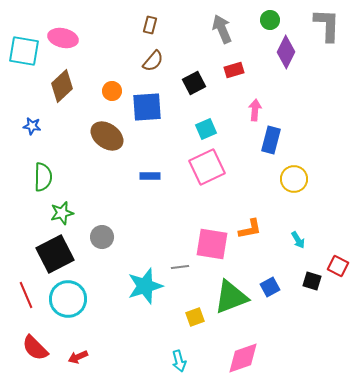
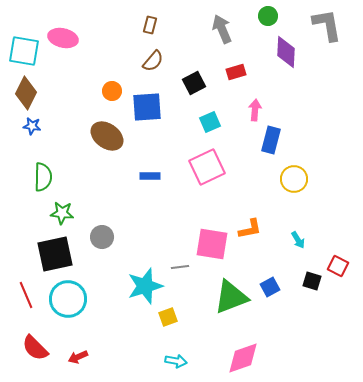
green circle at (270, 20): moved 2 px left, 4 px up
gray L-shape at (327, 25): rotated 12 degrees counterclockwise
purple diamond at (286, 52): rotated 24 degrees counterclockwise
red rectangle at (234, 70): moved 2 px right, 2 px down
brown diamond at (62, 86): moved 36 px left, 7 px down; rotated 20 degrees counterclockwise
cyan square at (206, 129): moved 4 px right, 7 px up
green star at (62, 213): rotated 20 degrees clockwise
black square at (55, 254): rotated 15 degrees clockwise
yellow square at (195, 317): moved 27 px left
cyan arrow at (179, 361): moved 3 px left; rotated 65 degrees counterclockwise
